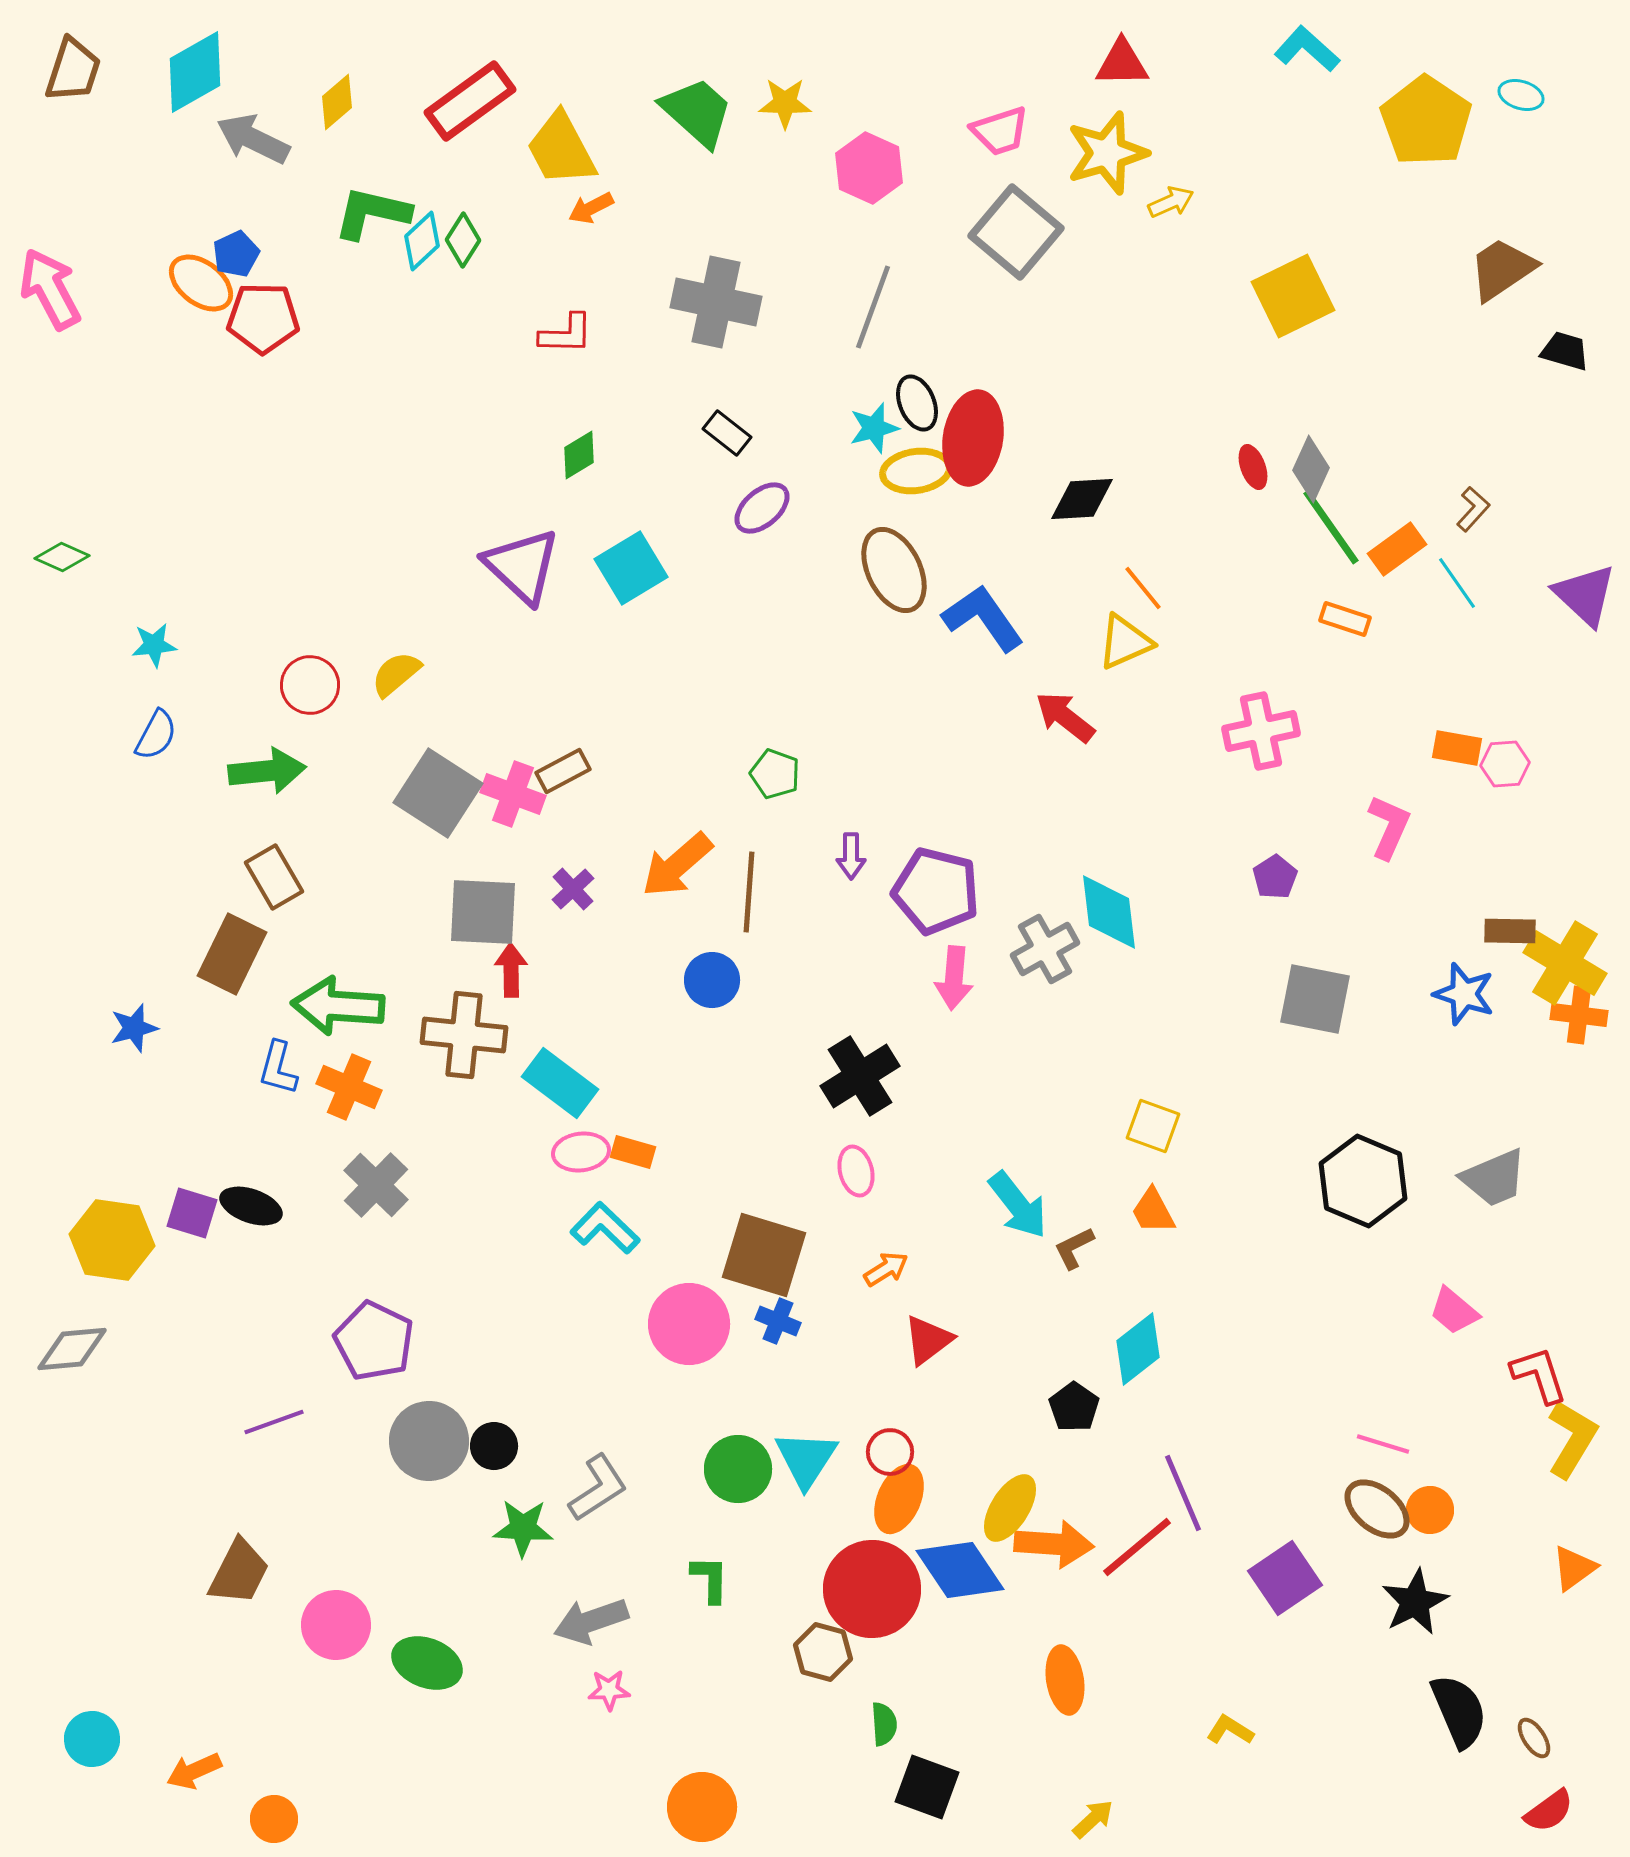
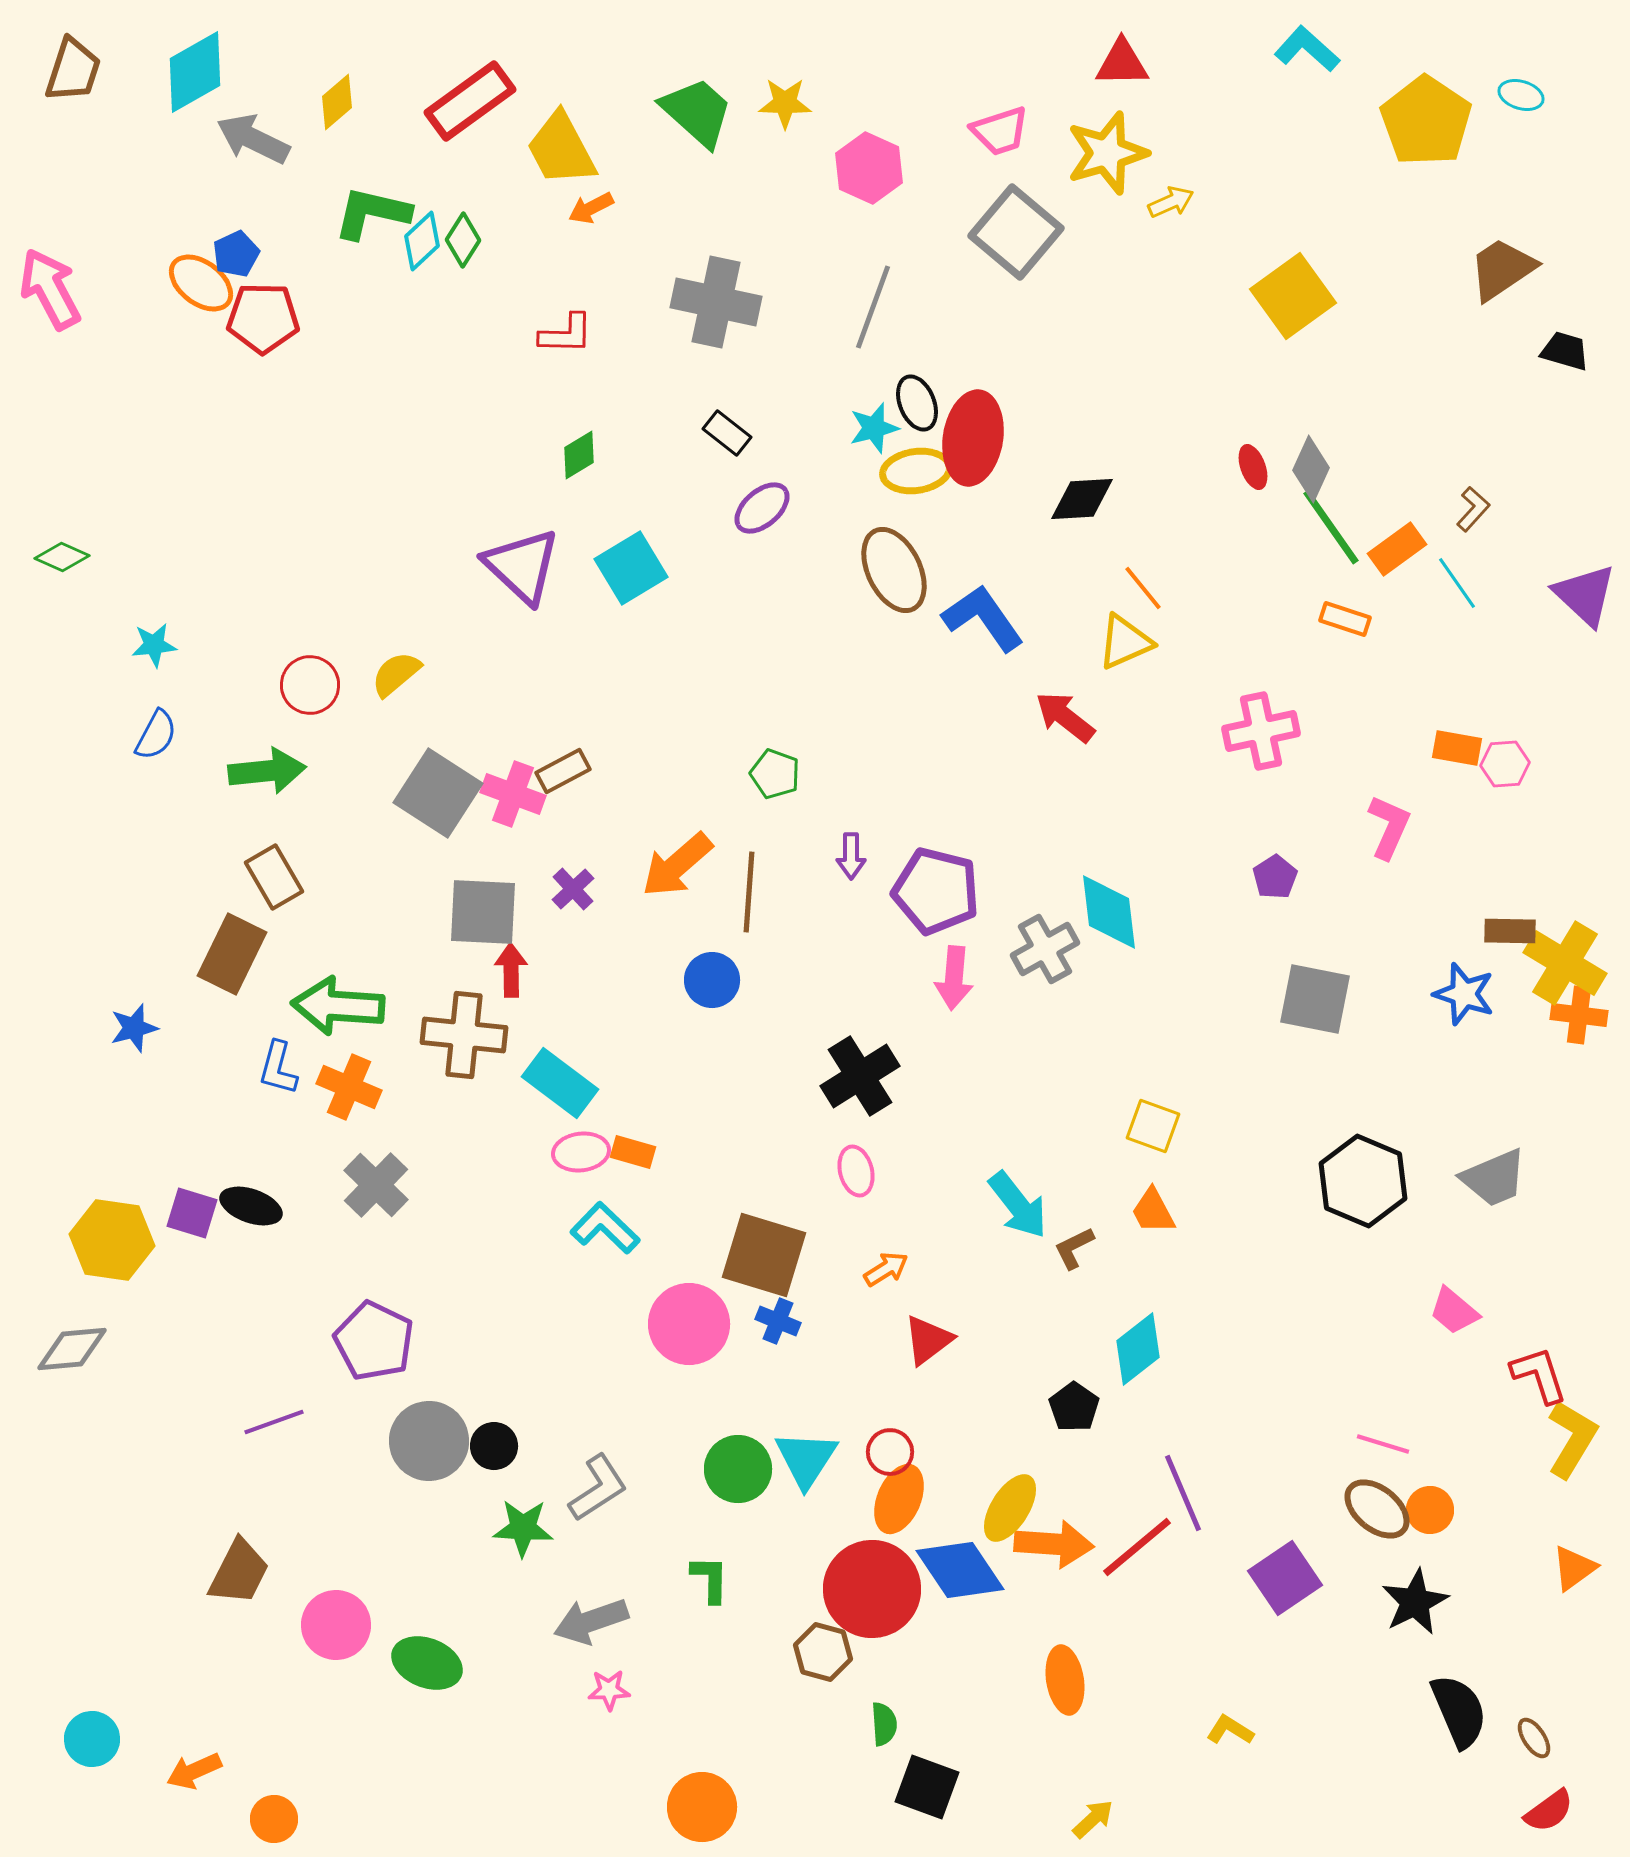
yellow square at (1293, 296): rotated 10 degrees counterclockwise
